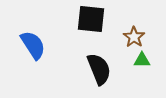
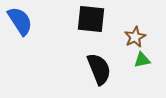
brown star: moved 1 px right; rotated 10 degrees clockwise
blue semicircle: moved 13 px left, 24 px up
green triangle: rotated 12 degrees counterclockwise
